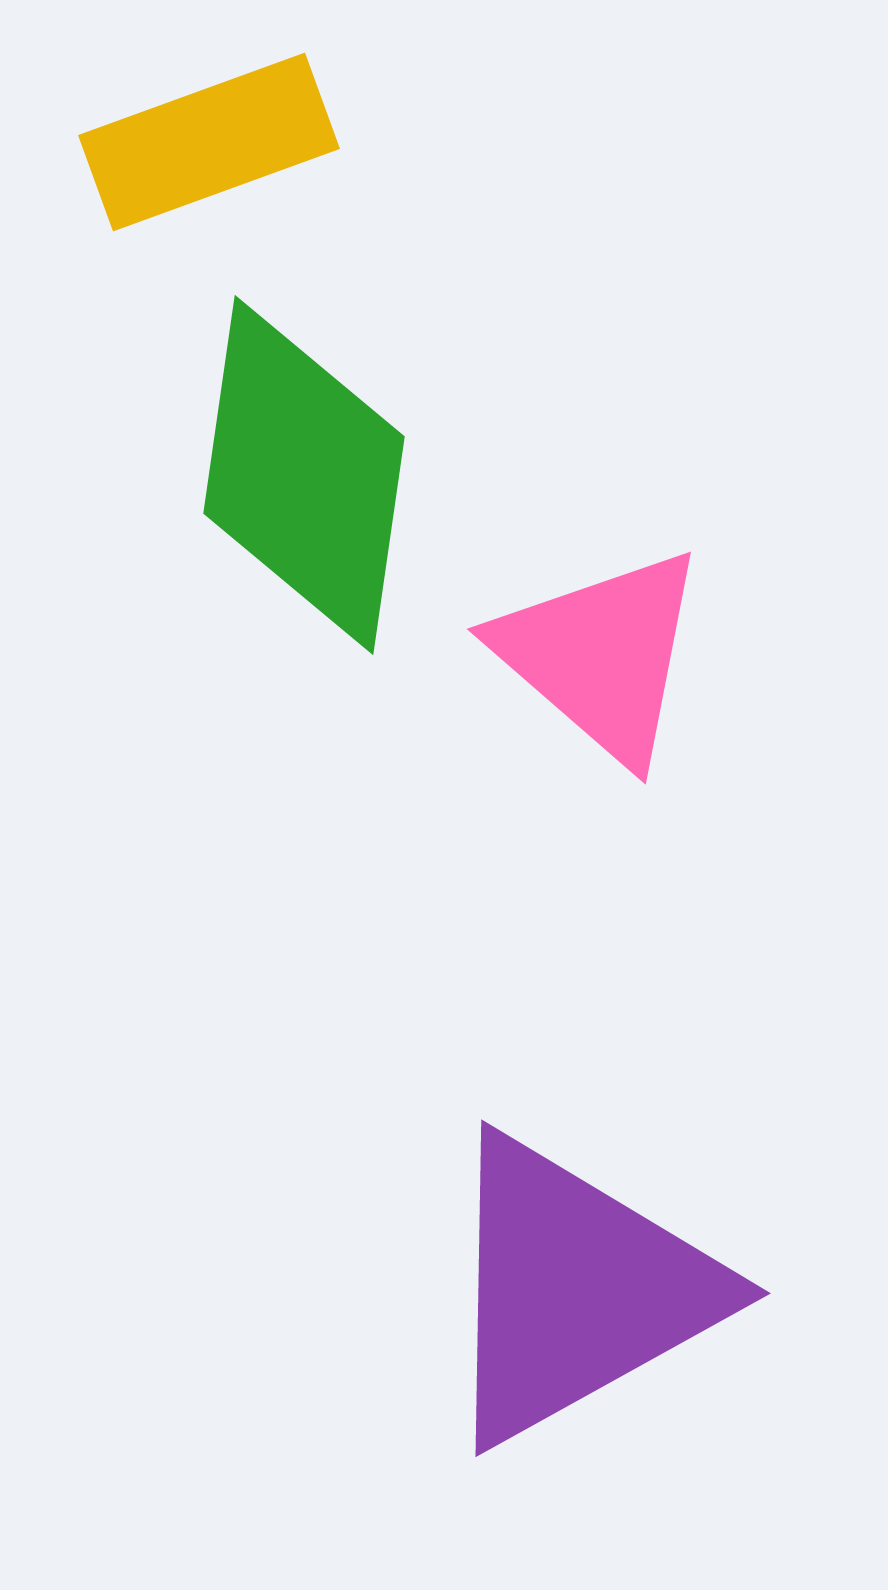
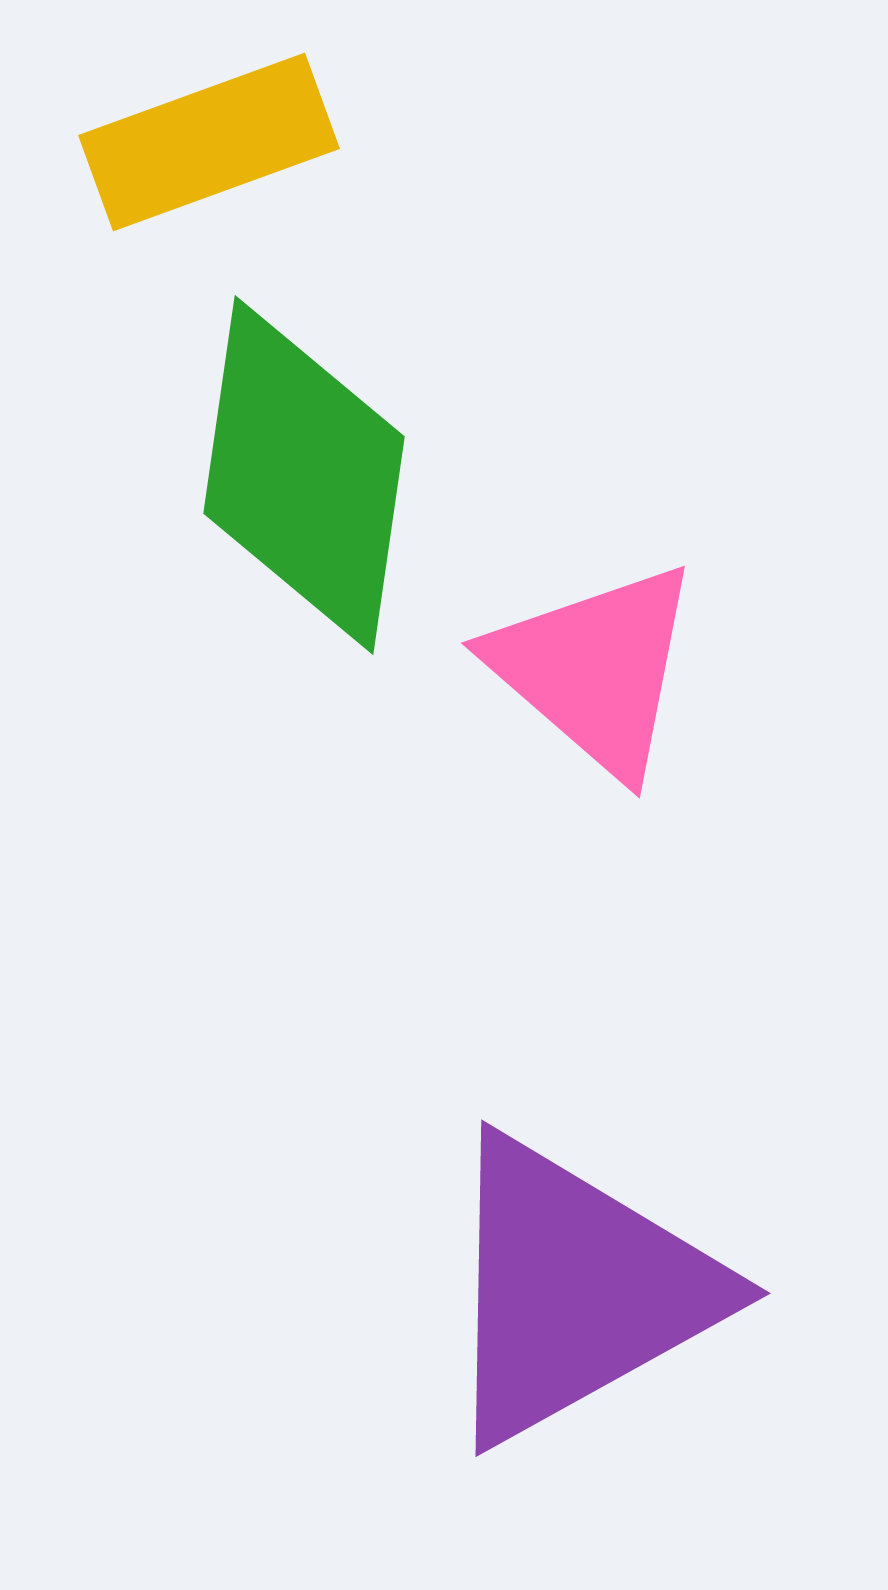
pink triangle: moved 6 px left, 14 px down
